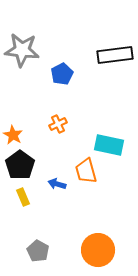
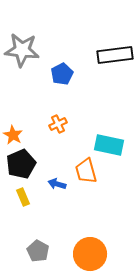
black pentagon: moved 1 px right, 1 px up; rotated 12 degrees clockwise
orange circle: moved 8 px left, 4 px down
